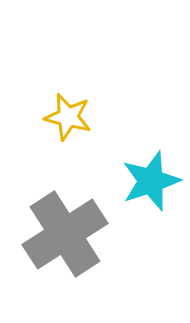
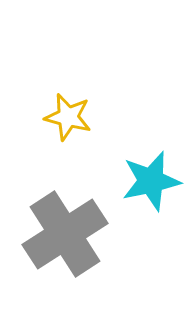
cyan star: rotated 6 degrees clockwise
